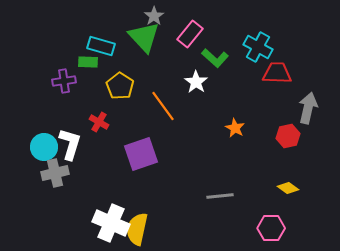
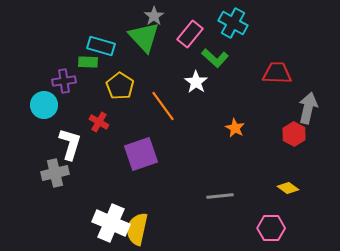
cyan cross: moved 25 px left, 24 px up
red hexagon: moved 6 px right, 2 px up; rotated 20 degrees counterclockwise
cyan circle: moved 42 px up
